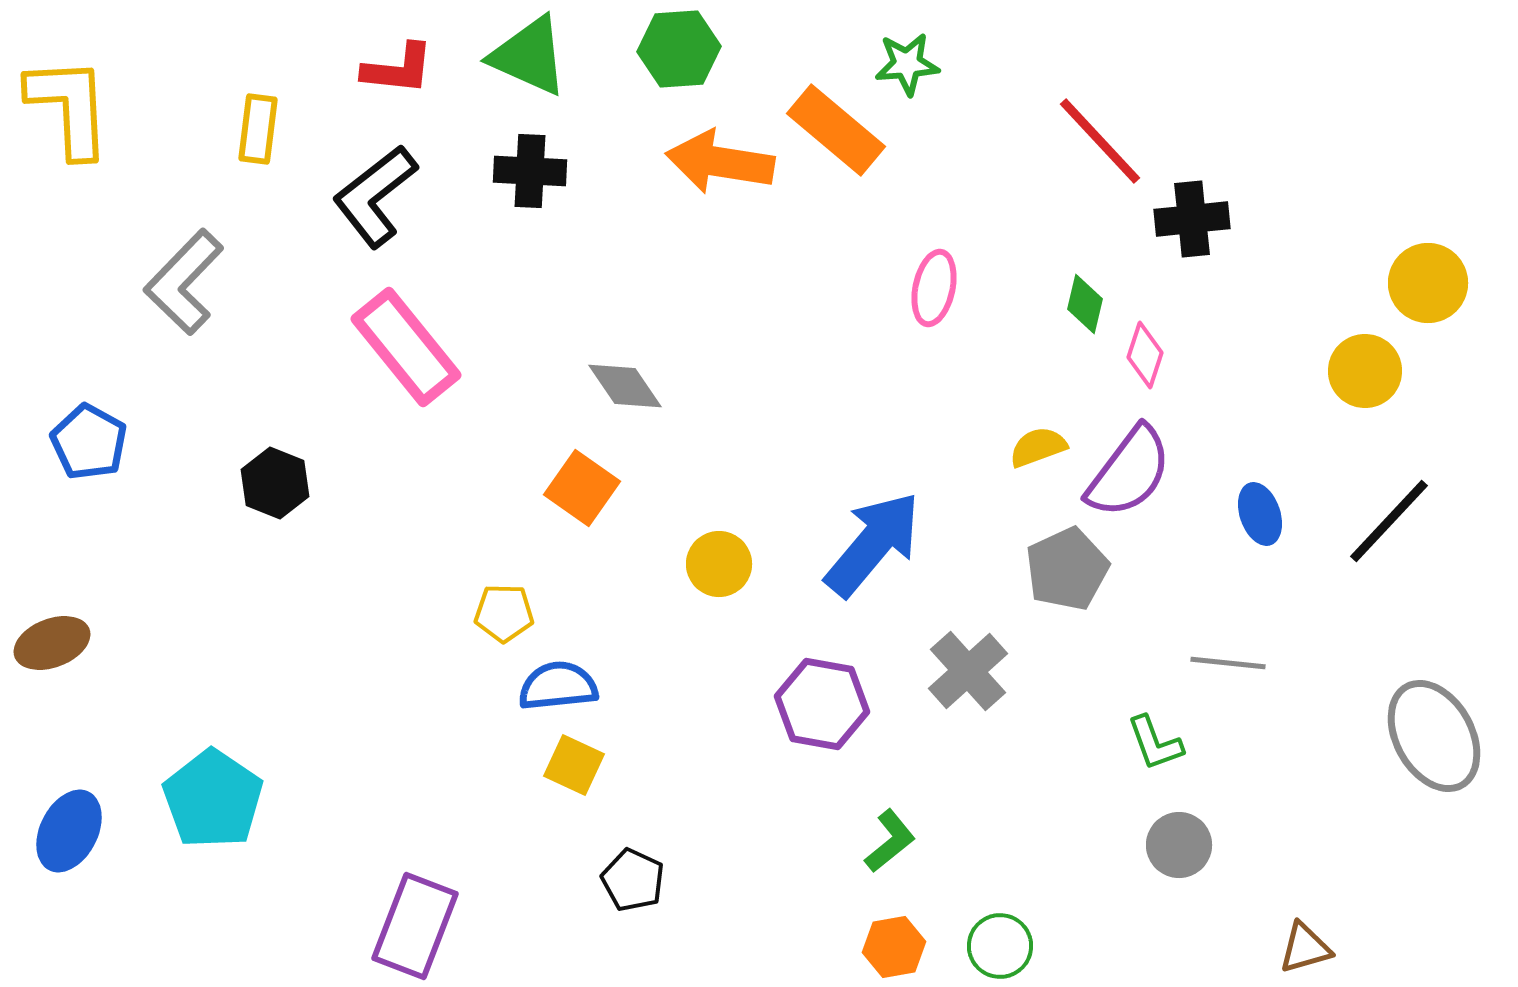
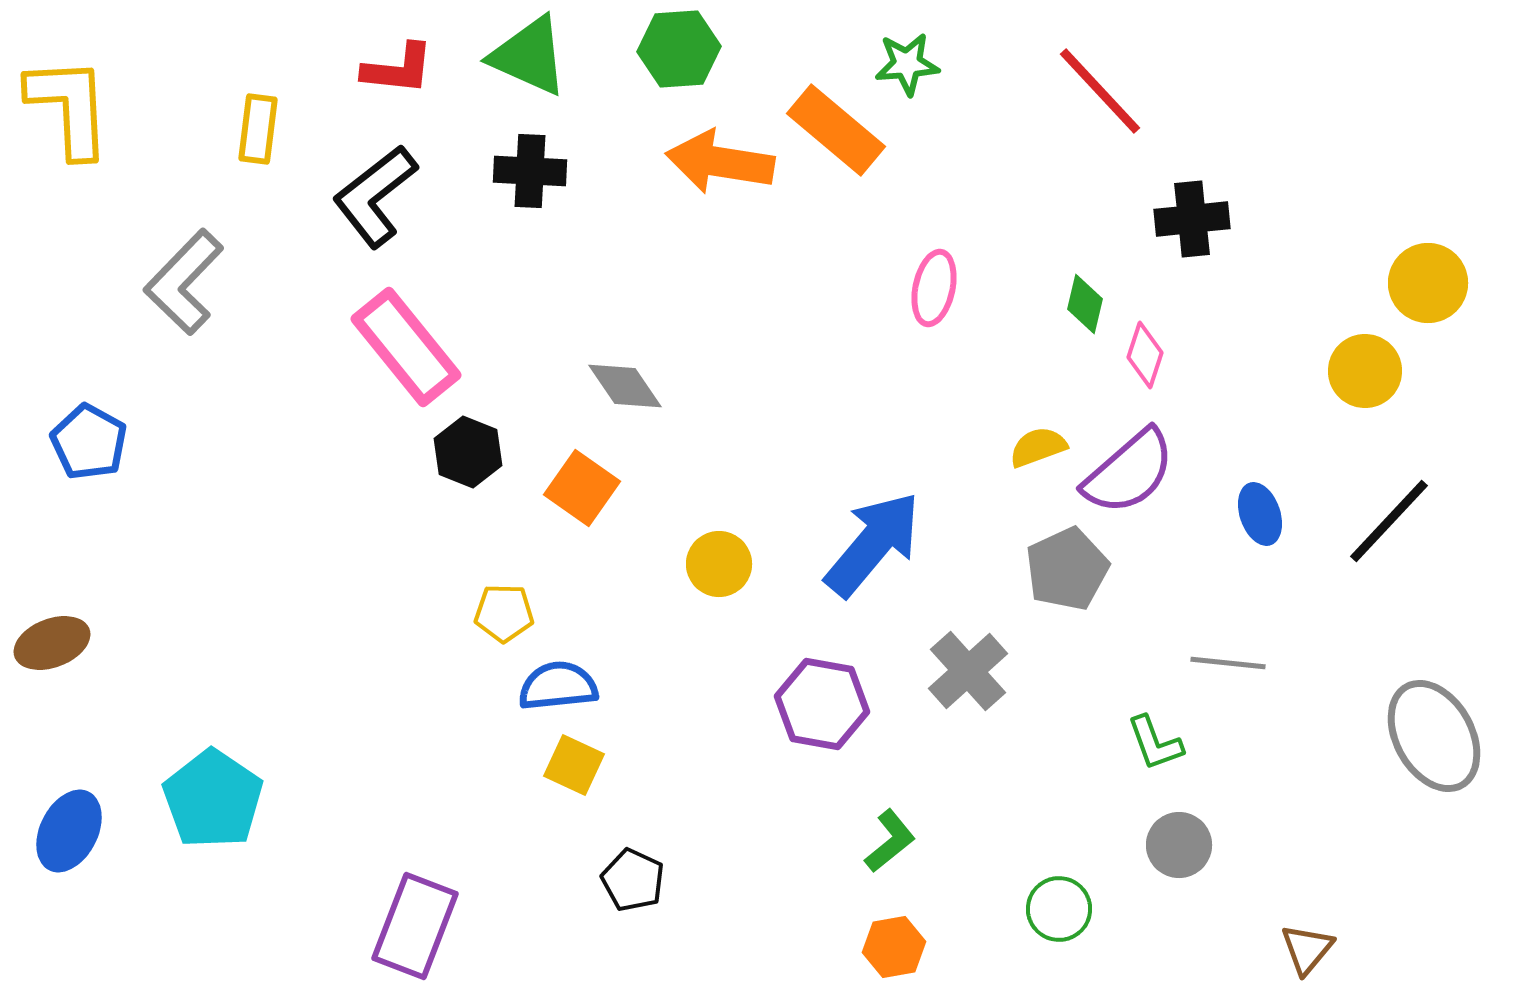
red line at (1100, 141): moved 50 px up
purple semicircle at (1129, 472): rotated 12 degrees clockwise
black hexagon at (275, 483): moved 193 px right, 31 px up
green circle at (1000, 946): moved 59 px right, 37 px up
brown triangle at (1305, 948): moved 2 px right, 1 px down; rotated 34 degrees counterclockwise
